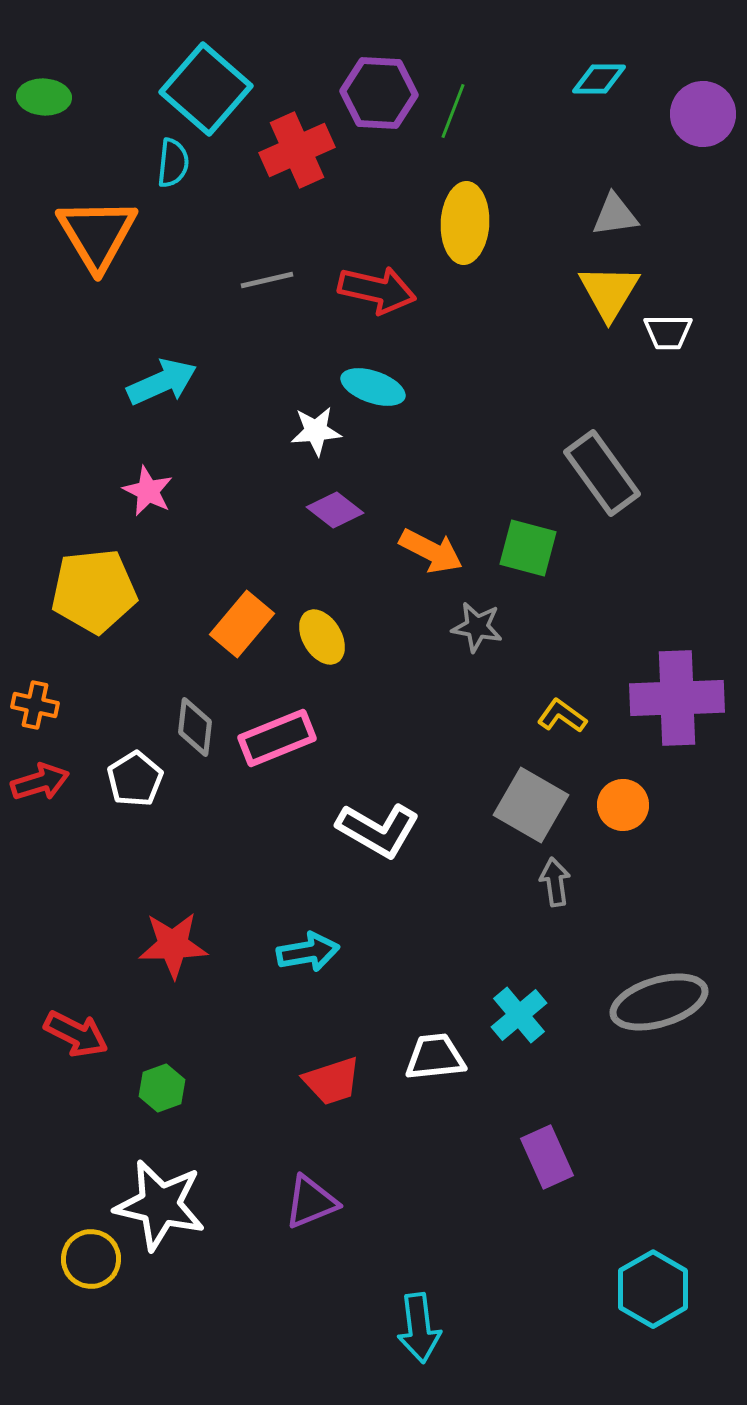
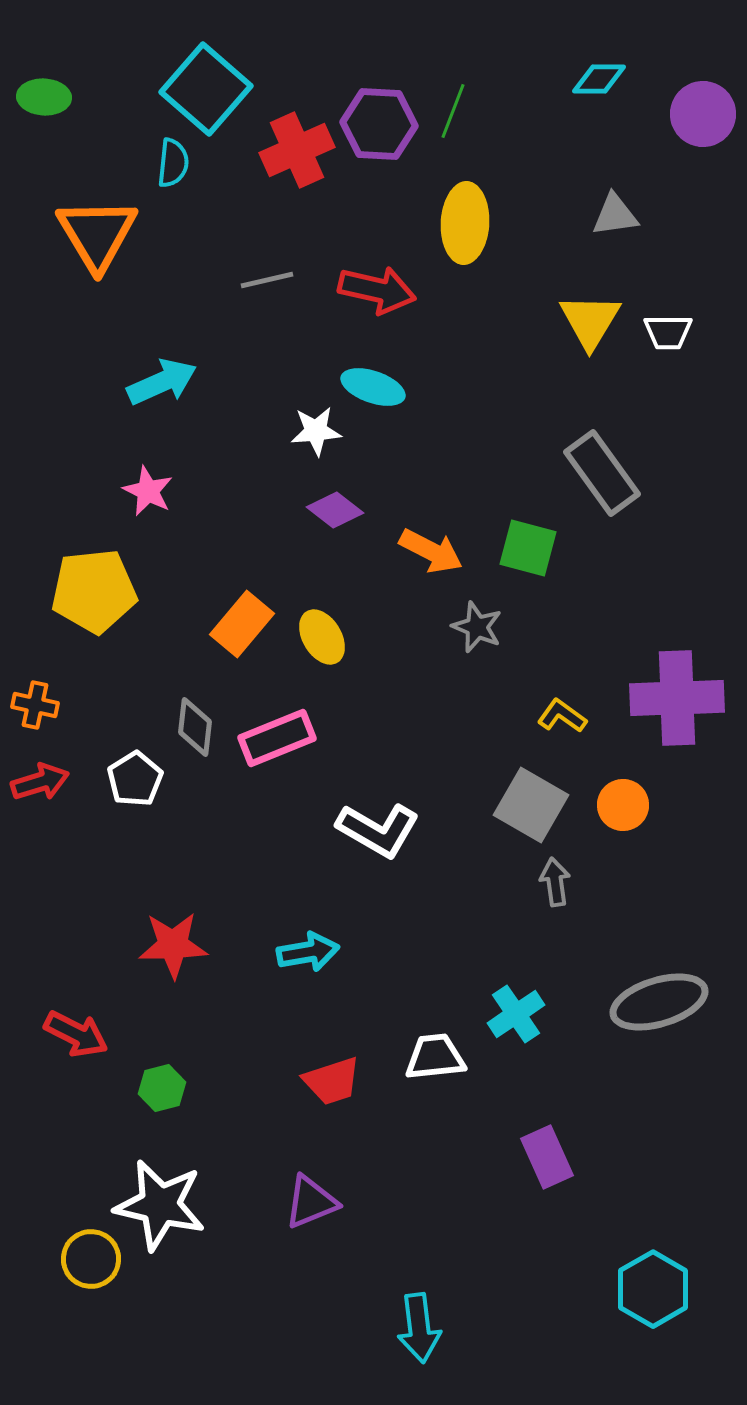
purple hexagon at (379, 93): moved 31 px down
yellow triangle at (609, 292): moved 19 px left, 29 px down
gray star at (477, 627): rotated 12 degrees clockwise
cyan cross at (519, 1015): moved 3 px left, 1 px up; rotated 6 degrees clockwise
green hexagon at (162, 1088): rotated 6 degrees clockwise
